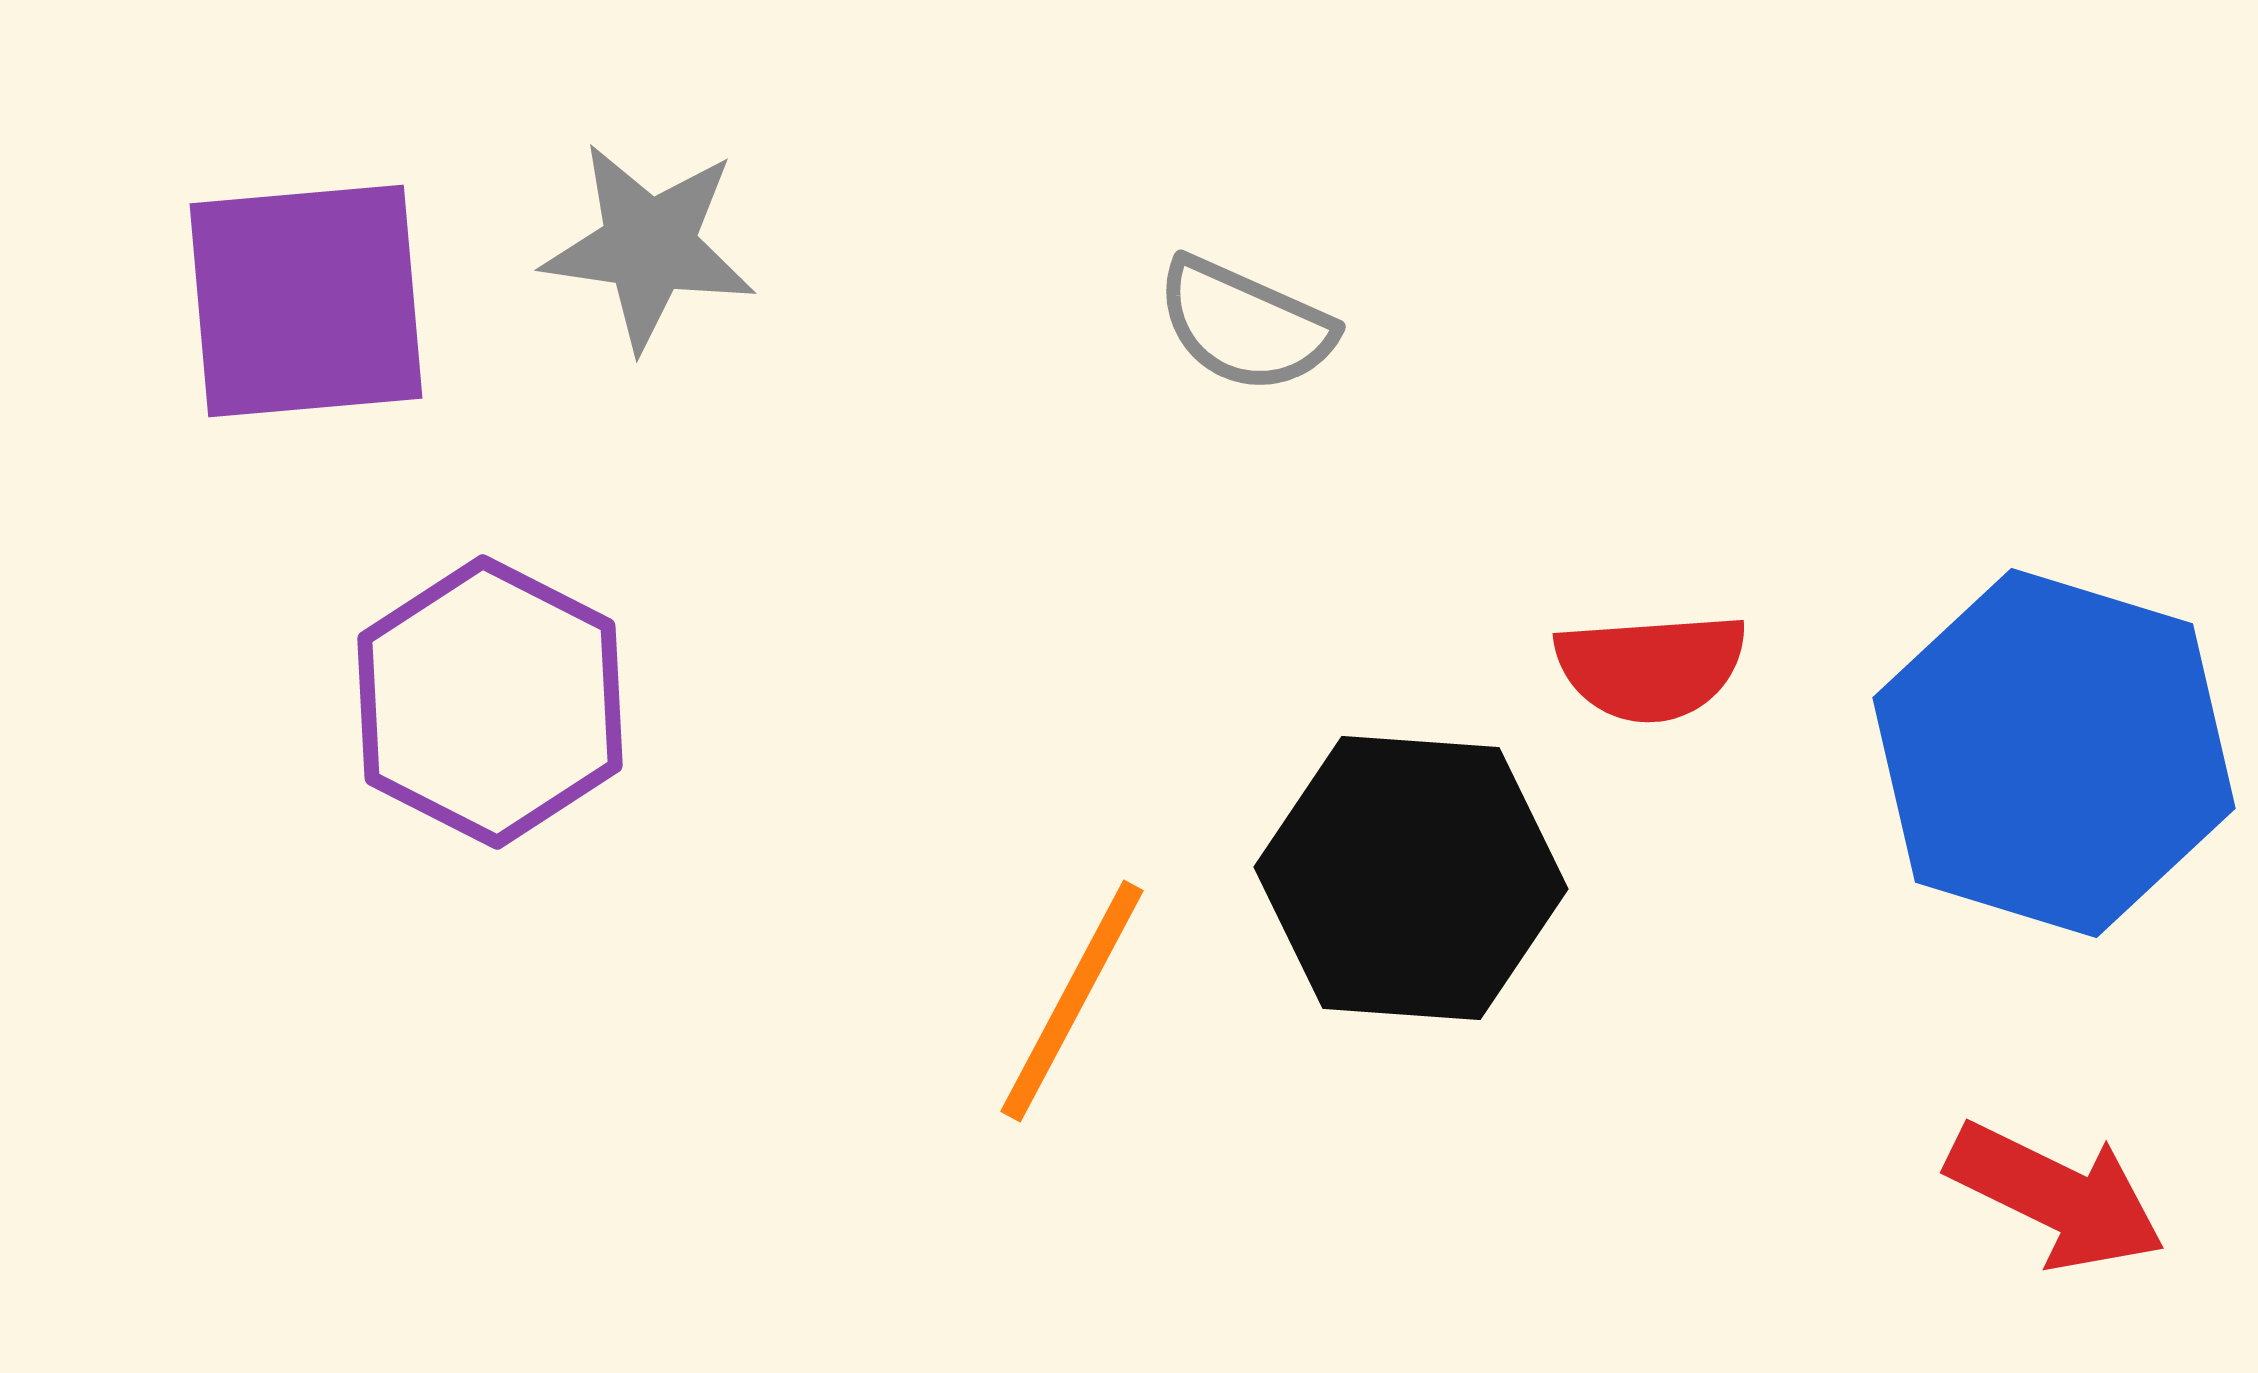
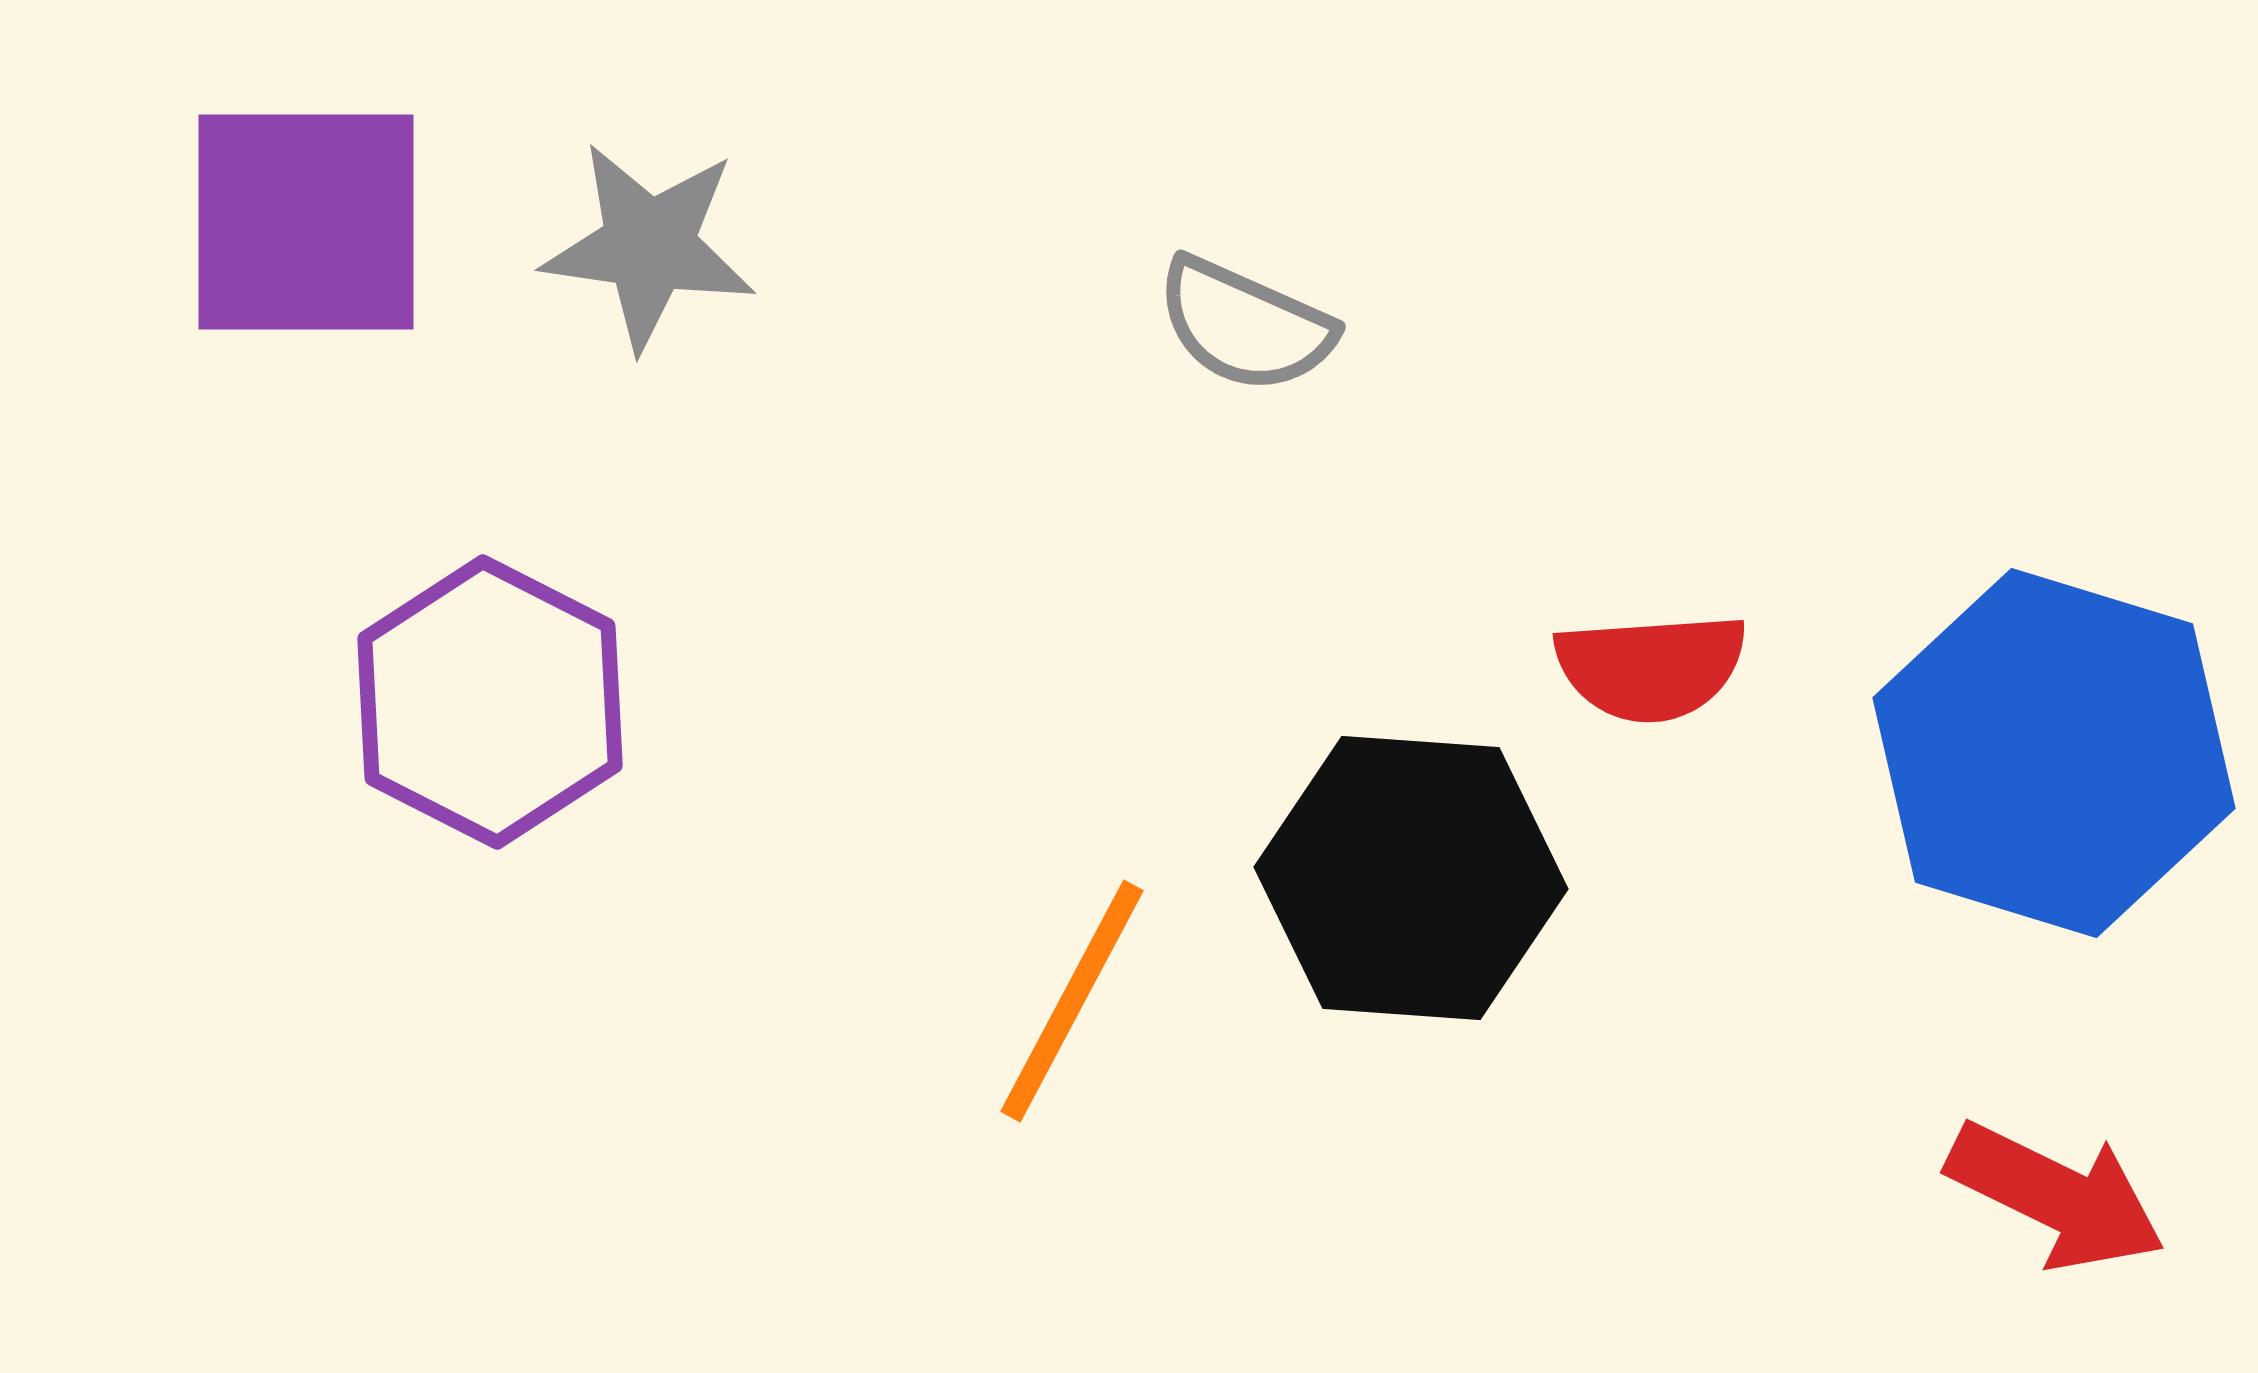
purple square: moved 79 px up; rotated 5 degrees clockwise
